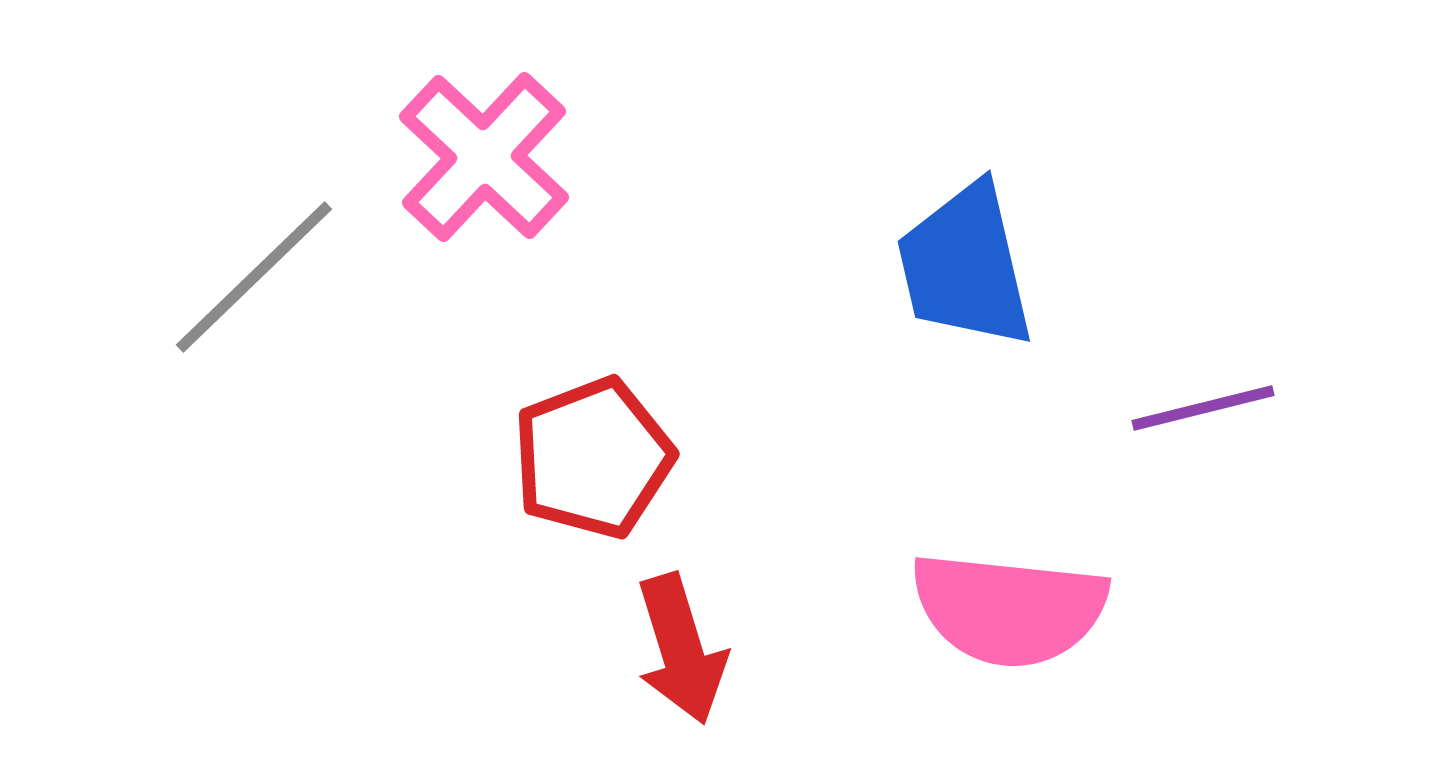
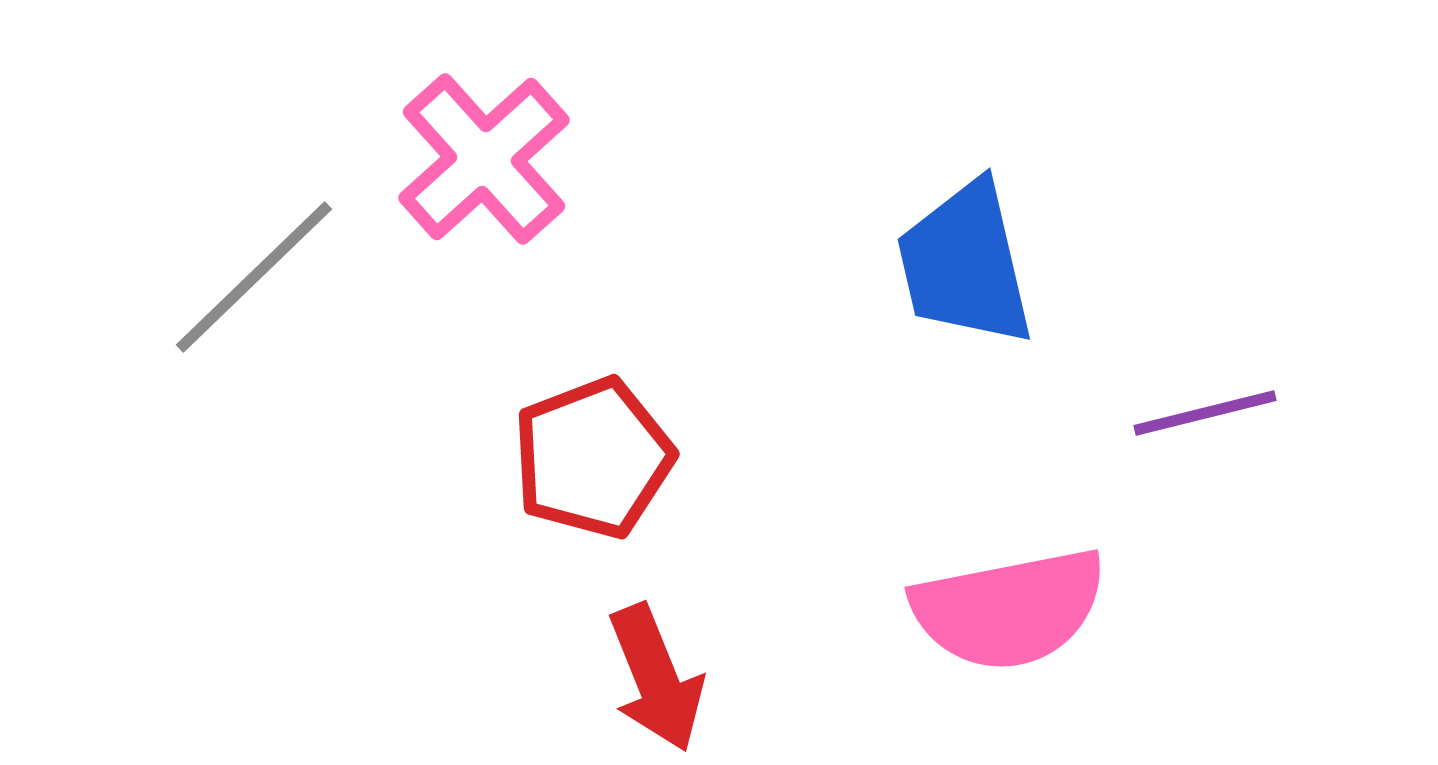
pink cross: moved 2 px down; rotated 5 degrees clockwise
blue trapezoid: moved 2 px up
purple line: moved 2 px right, 5 px down
pink semicircle: rotated 17 degrees counterclockwise
red arrow: moved 25 px left, 29 px down; rotated 5 degrees counterclockwise
